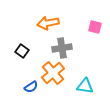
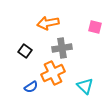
black square: moved 3 px right
orange cross: rotated 15 degrees clockwise
cyan triangle: rotated 36 degrees clockwise
